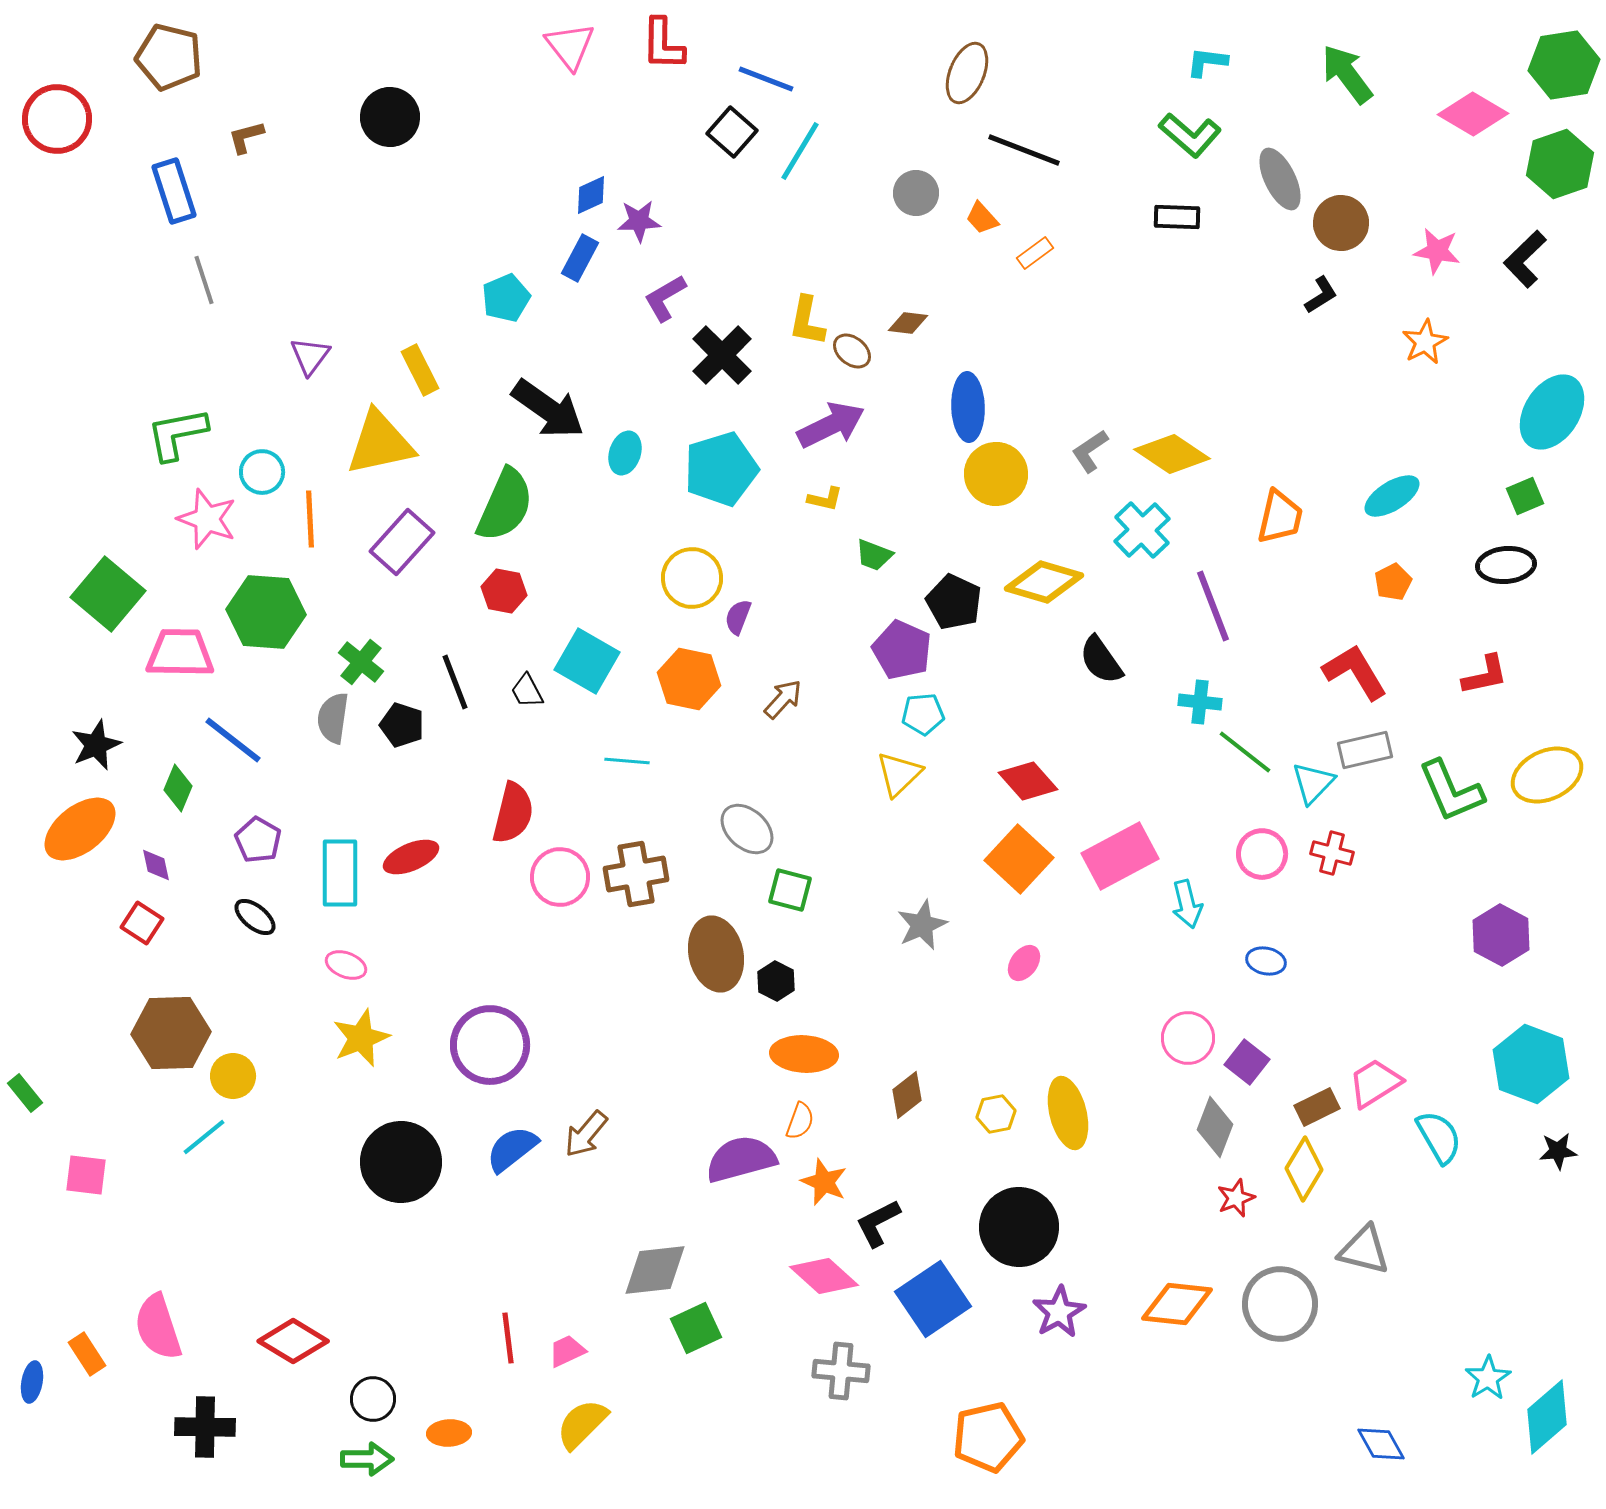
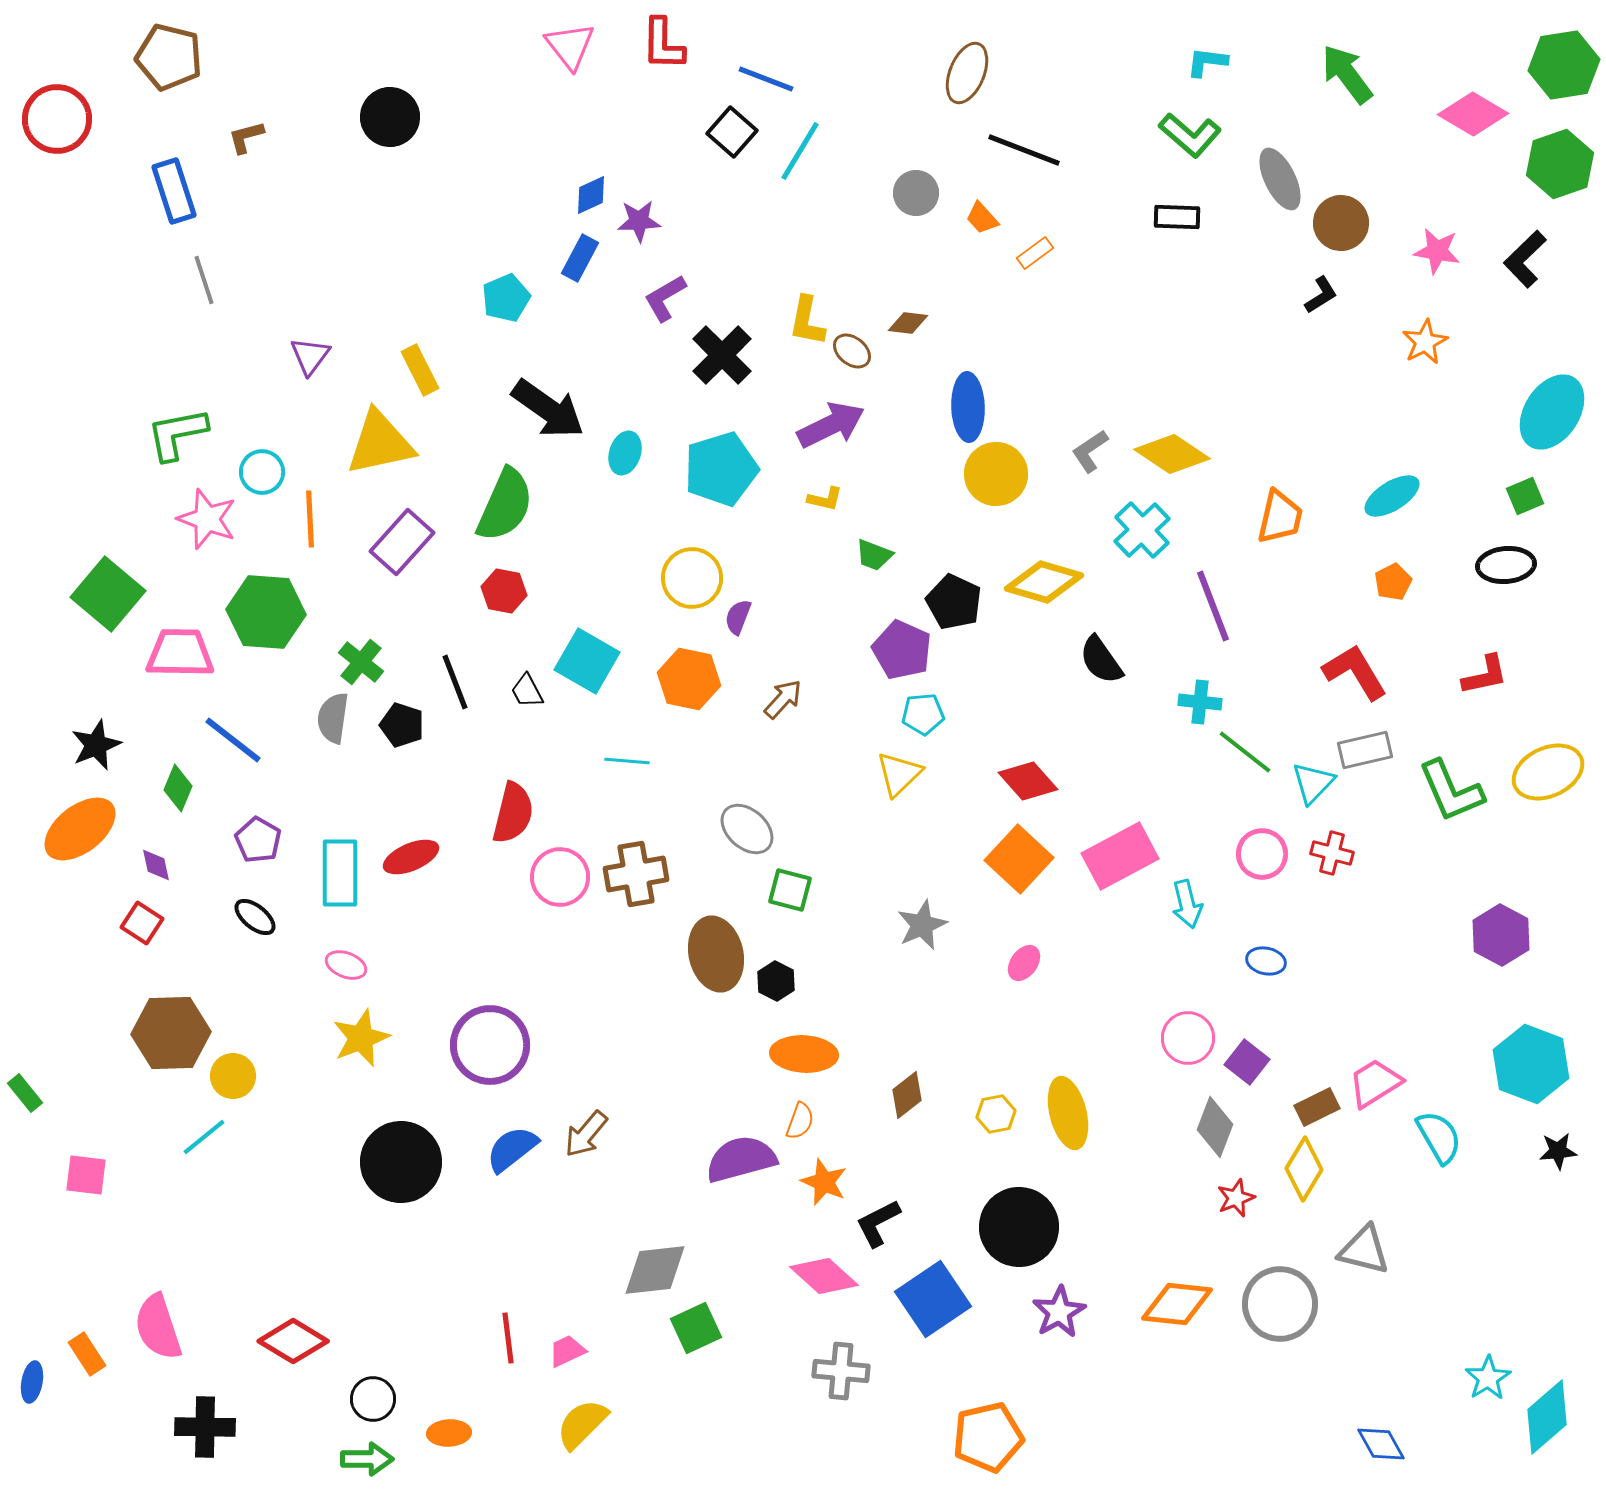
yellow ellipse at (1547, 775): moved 1 px right, 3 px up
